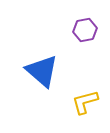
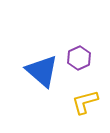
purple hexagon: moved 6 px left, 28 px down; rotated 15 degrees counterclockwise
